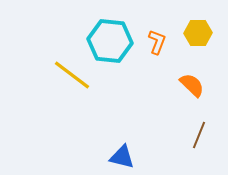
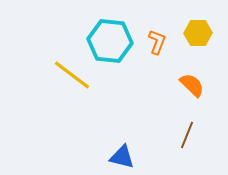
brown line: moved 12 px left
